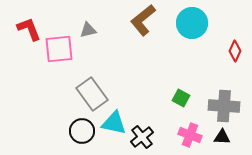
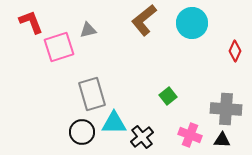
brown L-shape: moved 1 px right
red L-shape: moved 2 px right, 7 px up
pink square: moved 2 px up; rotated 12 degrees counterclockwise
gray rectangle: rotated 20 degrees clockwise
green square: moved 13 px left, 2 px up; rotated 24 degrees clockwise
gray cross: moved 2 px right, 3 px down
cyan triangle: rotated 12 degrees counterclockwise
black circle: moved 1 px down
black triangle: moved 3 px down
